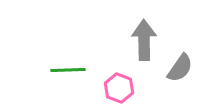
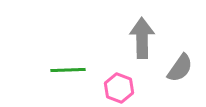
gray arrow: moved 2 px left, 2 px up
